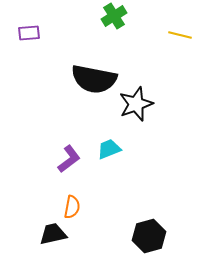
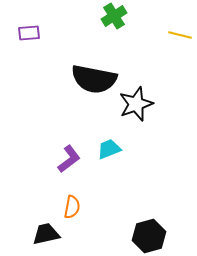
black trapezoid: moved 7 px left
